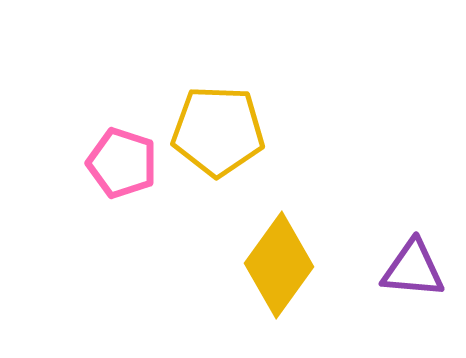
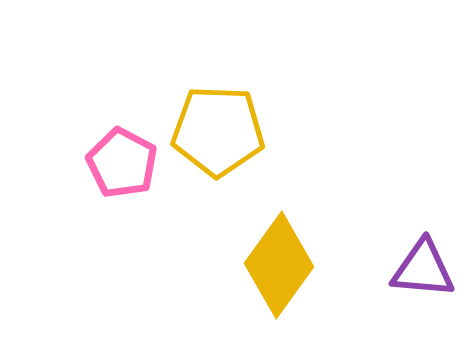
pink pentagon: rotated 10 degrees clockwise
purple triangle: moved 10 px right
